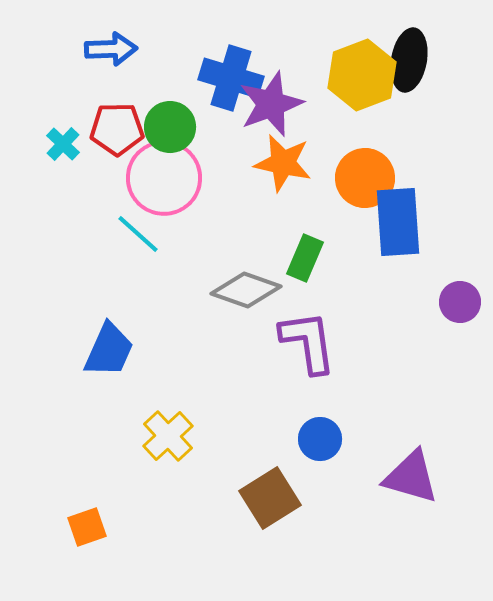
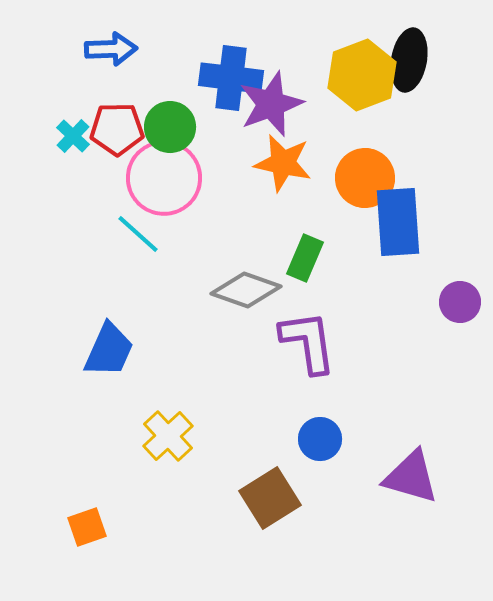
blue cross: rotated 10 degrees counterclockwise
cyan cross: moved 10 px right, 8 px up
